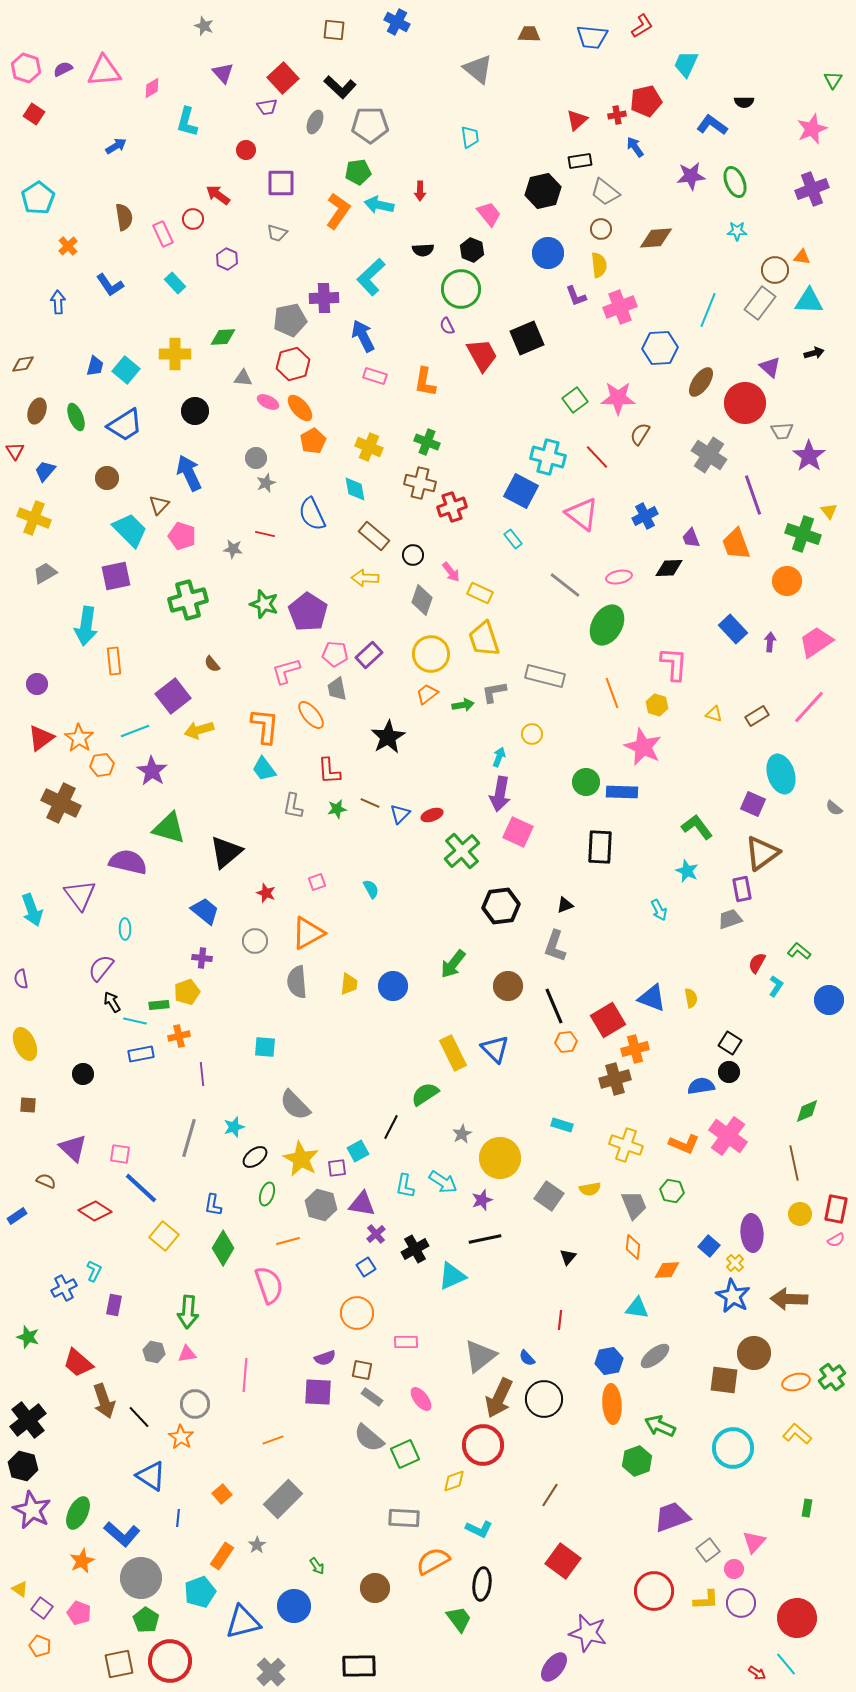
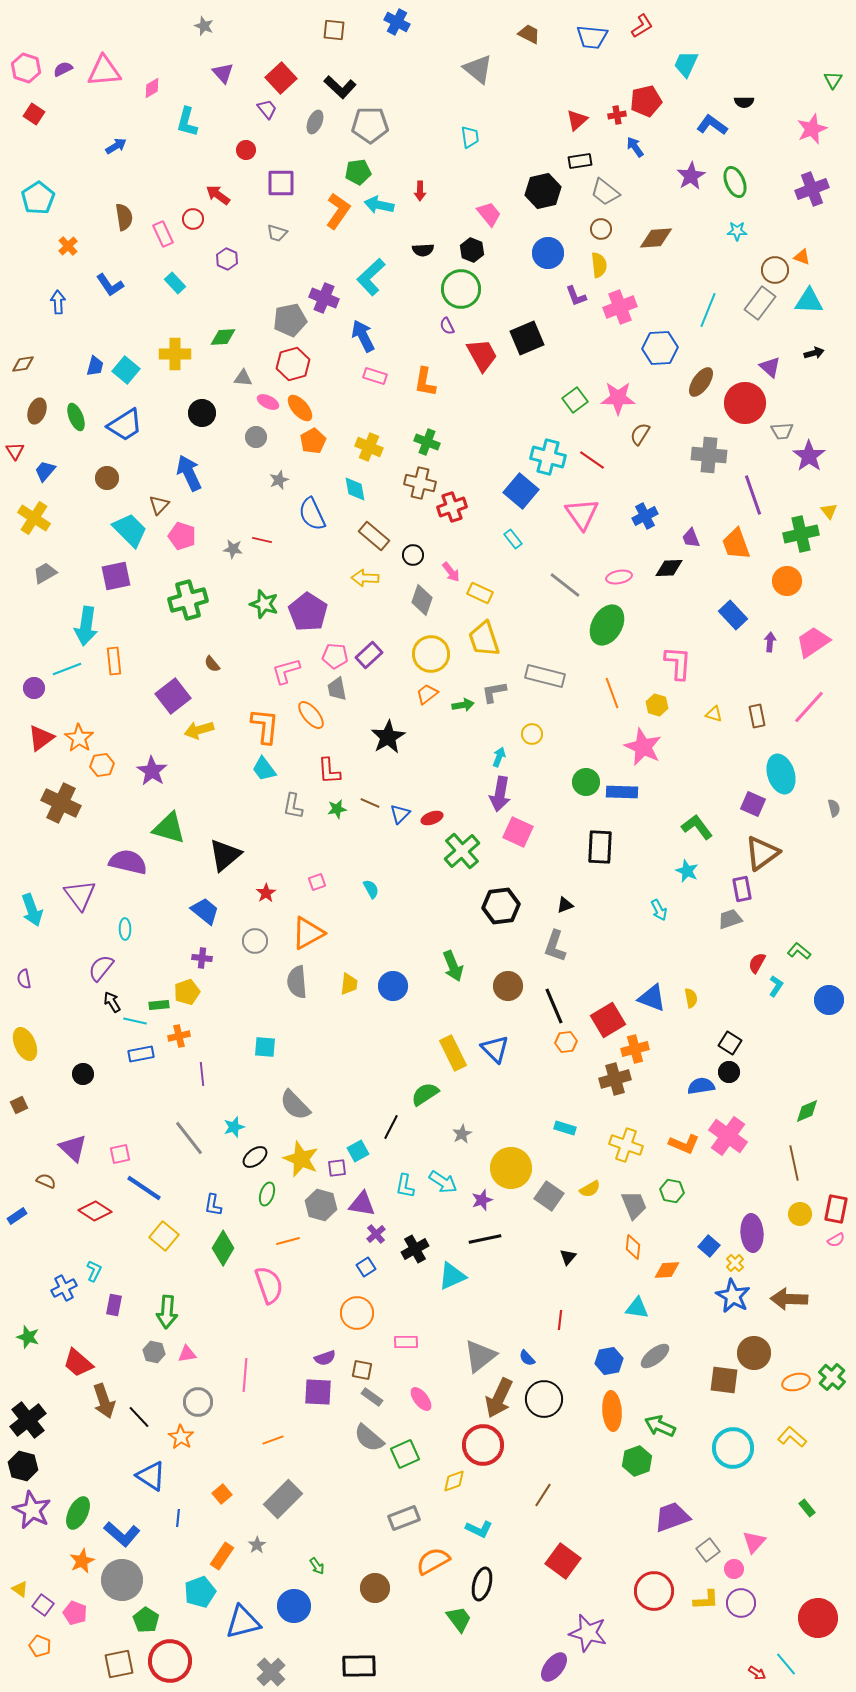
brown trapezoid at (529, 34): rotated 25 degrees clockwise
red square at (283, 78): moved 2 px left
purple trapezoid at (267, 107): moved 2 px down; rotated 120 degrees counterclockwise
purple star at (691, 176): rotated 24 degrees counterclockwise
orange triangle at (802, 257): rotated 12 degrees clockwise
purple cross at (324, 298): rotated 24 degrees clockwise
black circle at (195, 411): moved 7 px right, 2 px down
gray cross at (709, 455): rotated 28 degrees counterclockwise
red line at (597, 457): moved 5 px left, 3 px down; rotated 12 degrees counterclockwise
gray circle at (256, 458): moved 21 px up
gray star at (266, 483): moved 13 px right, 3 px up
blue square at (521, 491): rotated 12 degrees clockwise
pink triangle at (582, 514): rotated 18 degrees clockwise
yellow cross at (34, 518): rotated 12 degrees clockwise
red line at (265, 534): moved 3 px left, 6 px down
green cross at (803, 534): moved 2 px left; rotated 32 degrees counterclockwise
blue rectangle at (733, 629): moved 14 px up
pink trapezoid at (816, 642): moved 3 px left
pink pentagon at (335, 654): moved 2 px down
pink L-shape at (674, 664): moved 4 px right, 1 px up
purple circle at (37, 684): moved 3 px left, 4 px down
brown rectangle at (757, 716): rotated 70 degrees counterclockwise
cyan line at (135, 731): moved 68 px left, 62 px up
gray semicircle at (834, 808): rotated 144 degrees counterclockwise
red ellipse at (432, 815): moved 3 px down
black triangle at (226, 852): moved 1 px left, 3 px down
red star at (266, 893): rotated 18 degrees clockwise
green arrow at (453, 964): moved 2 px down; rotated 60 degrees counterclockwise
purple semicircle at (21, 979): moved 3 px right
brown square at (28, 1105): moved 9 px left; rotated 30 degrees counterclockwise
cyan rectangle at (562, 1125): moved 3 px right, 3 px down
gray line at (189, 1138): rotated 54 degrees counterclockwise
pink square at (120, 1154): rotated 20 degrees counterclockwise
yellow circle at (500, 1158): moved 11 px right, 10 px down
yellow star at (301, 1159): rotated 6 degrees counterclockwise
blue line at (141, 1188): moved 3 px right; rotated 9 degrees counterclockwise
yellow semicircle at (590, 1189): rotated 20 degrees counterclockwise
green arrow at (188, 1312): moved 21 px left
green cross at (832, 1377): rotated 12 degrees counterclockwise
gray circle at (195, 1404): moved 3 px right, 2 px up
orange ellipse at (612, 1404): moved 7 px down
yellow L-shape at (797, 1434): moved 5 px left, 3 px down
brown line at (550, 1495): moved 7 px left
green rectangle at (807, 1508): rotated 48 degrees counterclockwise
gray rectangle at (404, 1518): rotated 24 degrees counterclockwise
gray circle at (141, 1578): moved 19 px left, 2 px down
black ellipse at (482, 1584): rotated 8 degrees clockwise
purple square at (42, 1608): moved 1 px right, 3 px up
pink pentagon at (79, 1613): moved 4 px left
red circle at (797, 1618): moved 21 px right
